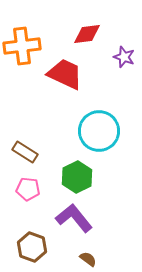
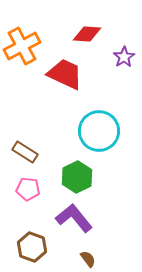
red diamond: rotated 12 degrees clockwise
orange cross: rotated 21 degrees counterclockwise
purple star: rotated 20 degrees clockwise
brown semicircle: rotated 18 degrees clockwise
